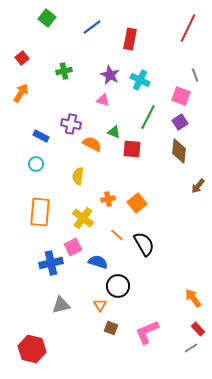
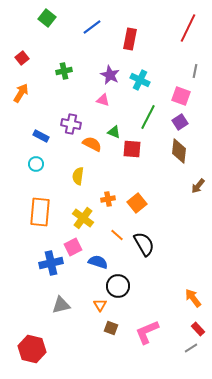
gray line at (195, 75): moved 4 px up; rotated 32 degrees clockwise
